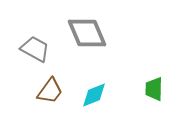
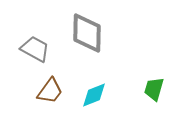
gray diamond: rotated 24 degrees clockwise
green trapezoid: rotated 15 degrees clockwise
